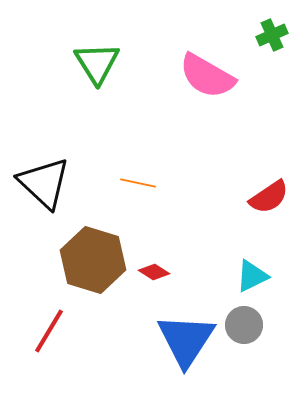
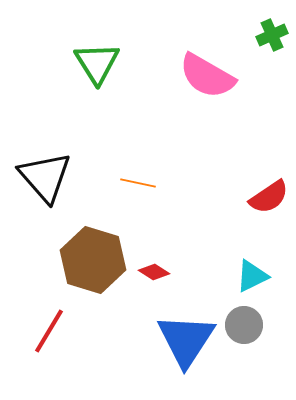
black triangle: moved 1 px right, 6 px up; rotated 6 degrees clockwise
